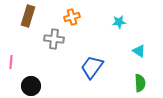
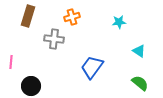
green semicircle: rotated 48 degrees counterclockwise
